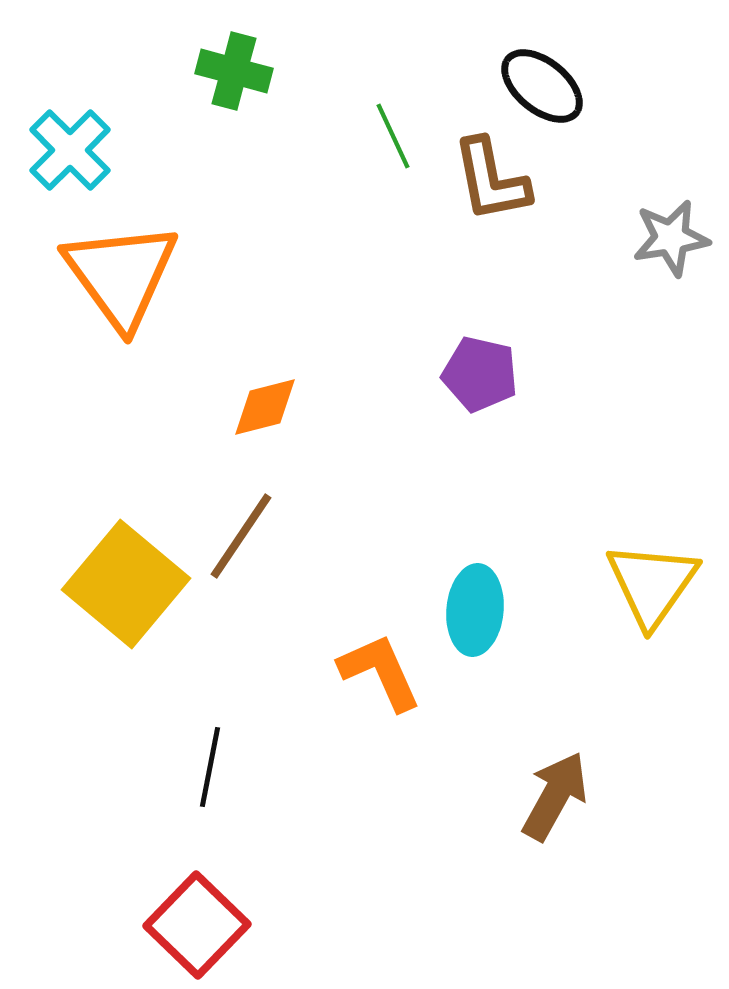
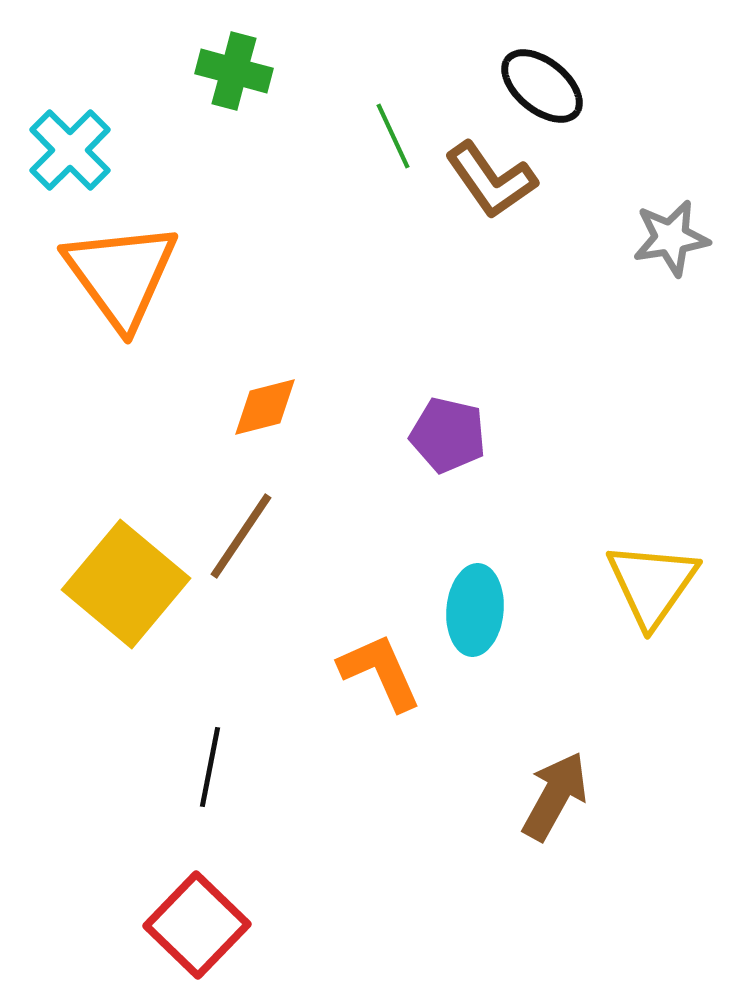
brown L-shape: rotated 24 degrees counterclockwise
purple pentagon: moved 32 px left, 61 px down
